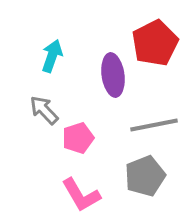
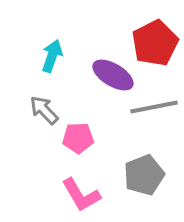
purple ellipse: rotated 51 degrees counterclockwise
gray line: moved 18 px up
pink pentagon: rotated 16 degrees clockwise
gray pentagon: moved 1 px left, 1 px up
